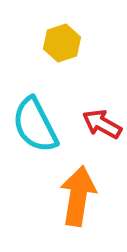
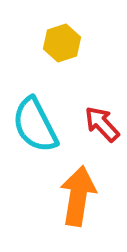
red arrow: rotated 18 degrees clockwise
